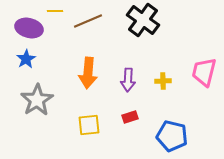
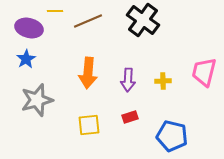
gray star: rotated 16 degrees clockwise
